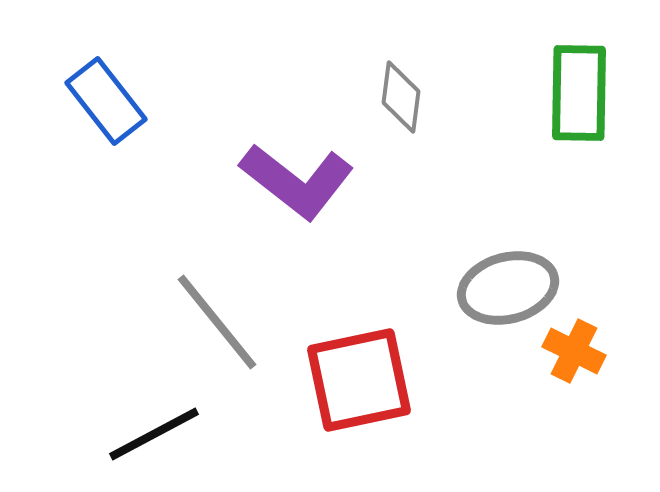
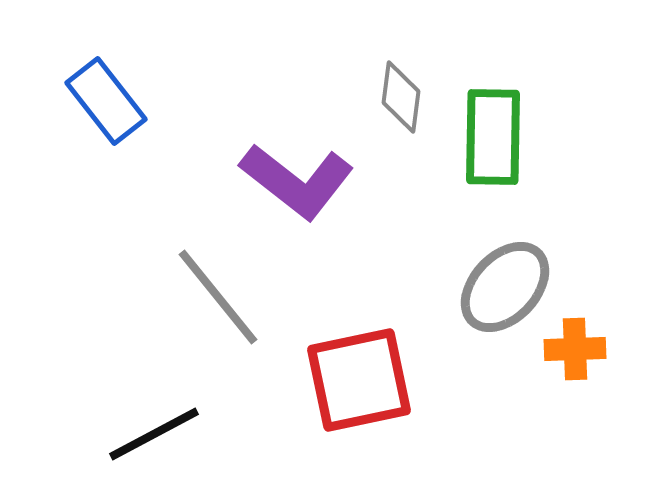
green rectangle: moved 86 px left, 44 px down
gray ellipse: moved 3 px left, 1 px up; rotated 32 degrees counterclockwise
gray line: moved 1 px right, 25 px up
orange cross: moved 1 px right, 2 px up; rotated 28 degrees counterclockwise
